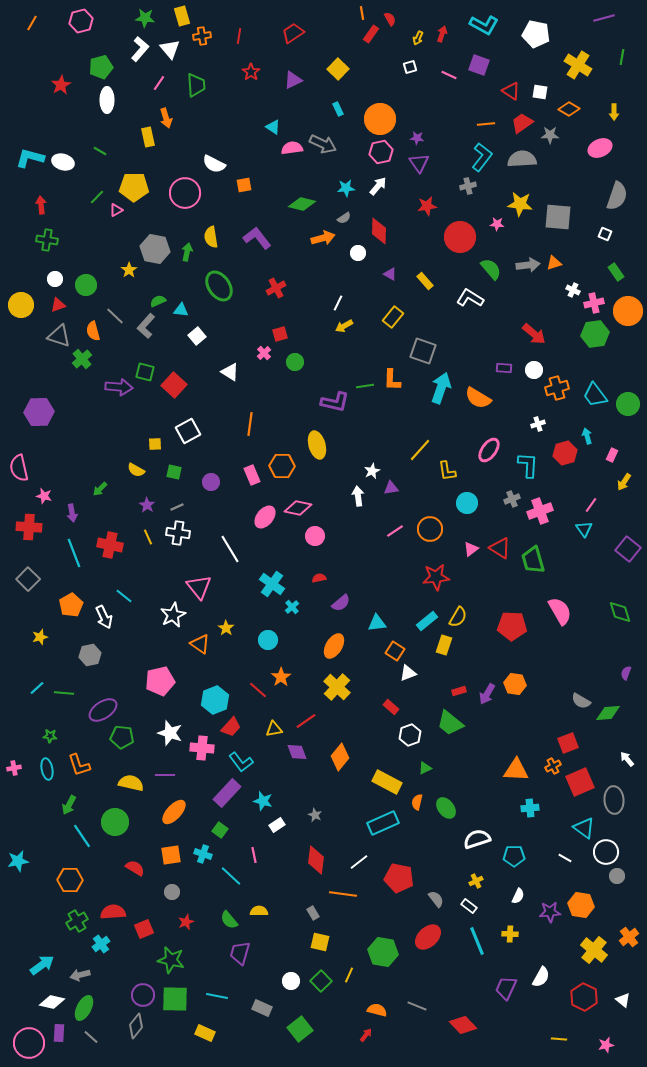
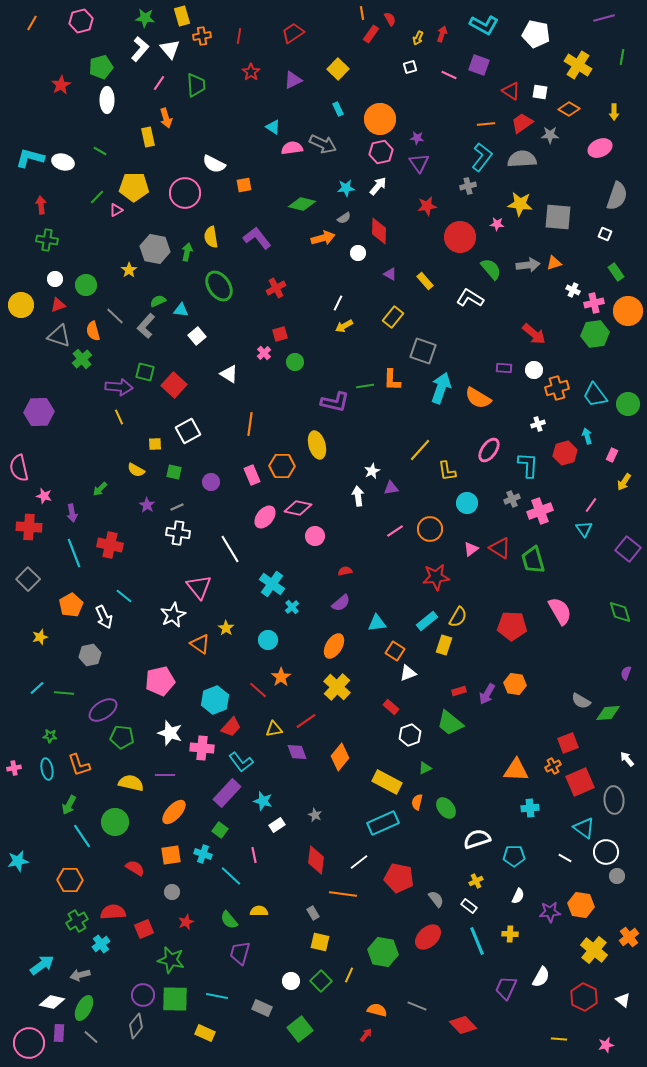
white triangle at (230, 372): moved 1 px left, 2 px down
yellow line at (148, 537): moved 29 px left, 120 px up
red semicircle at (319, 578): moved 26 px right, 7 px up
